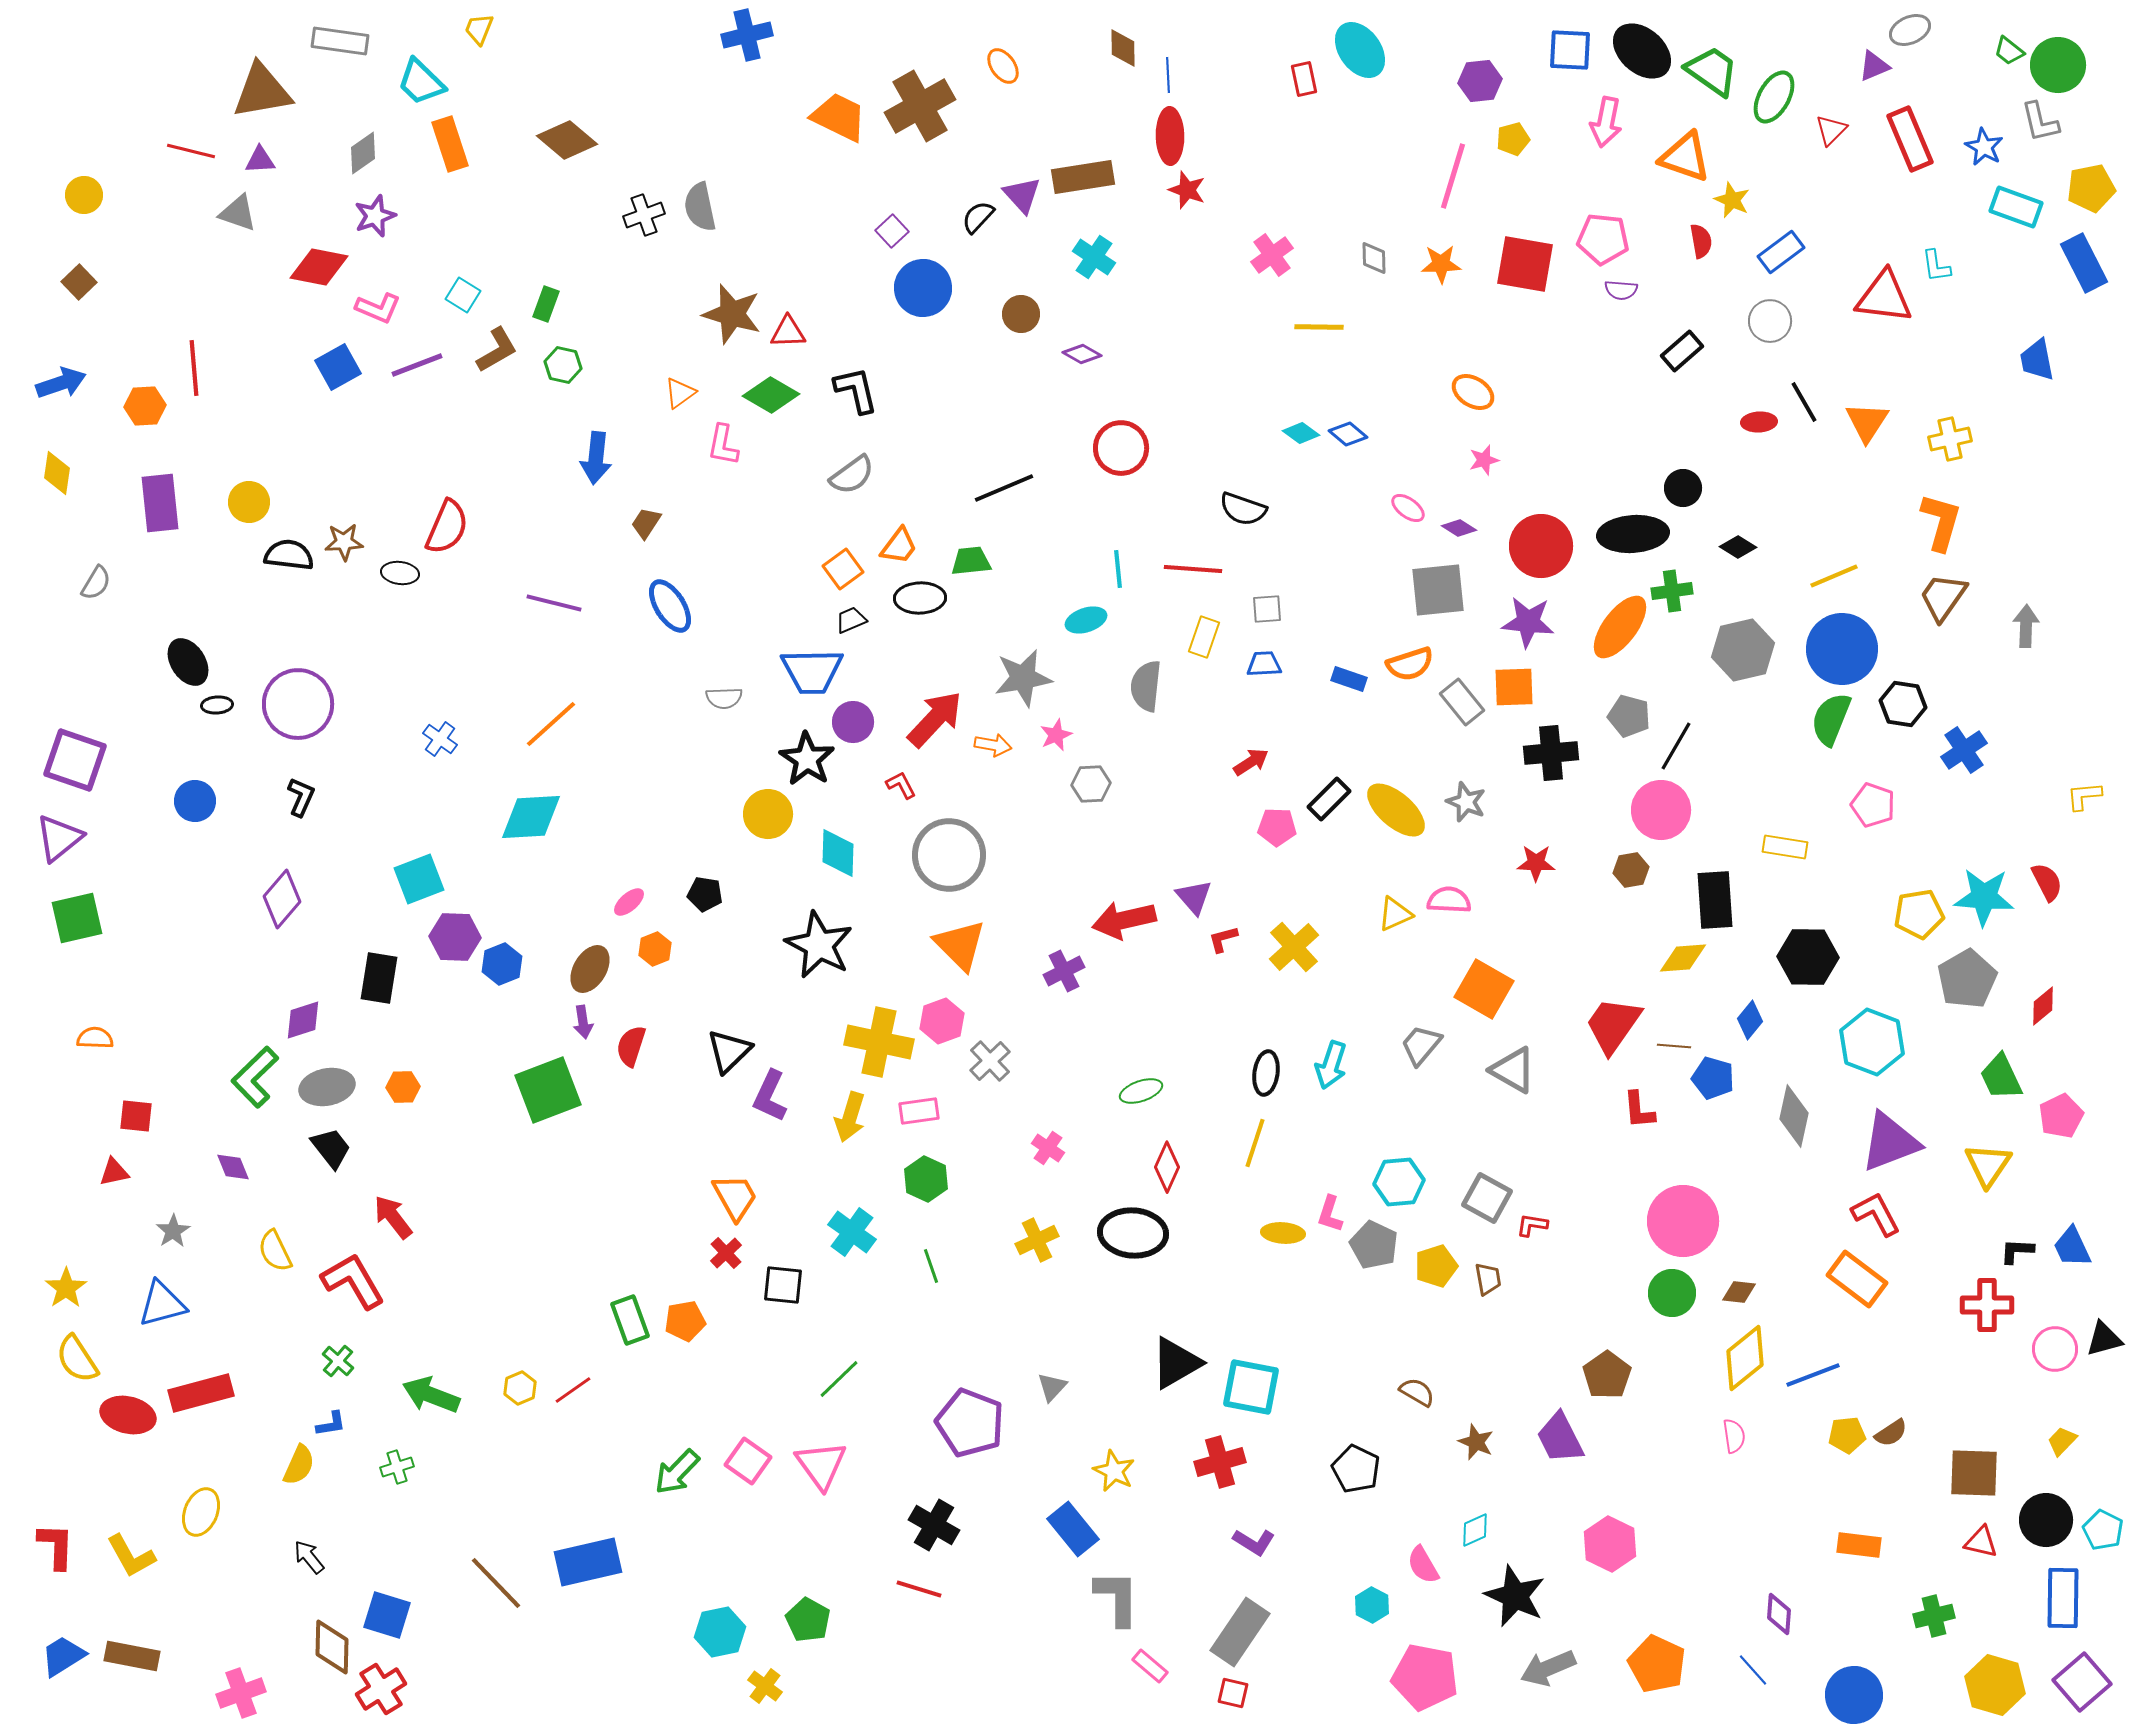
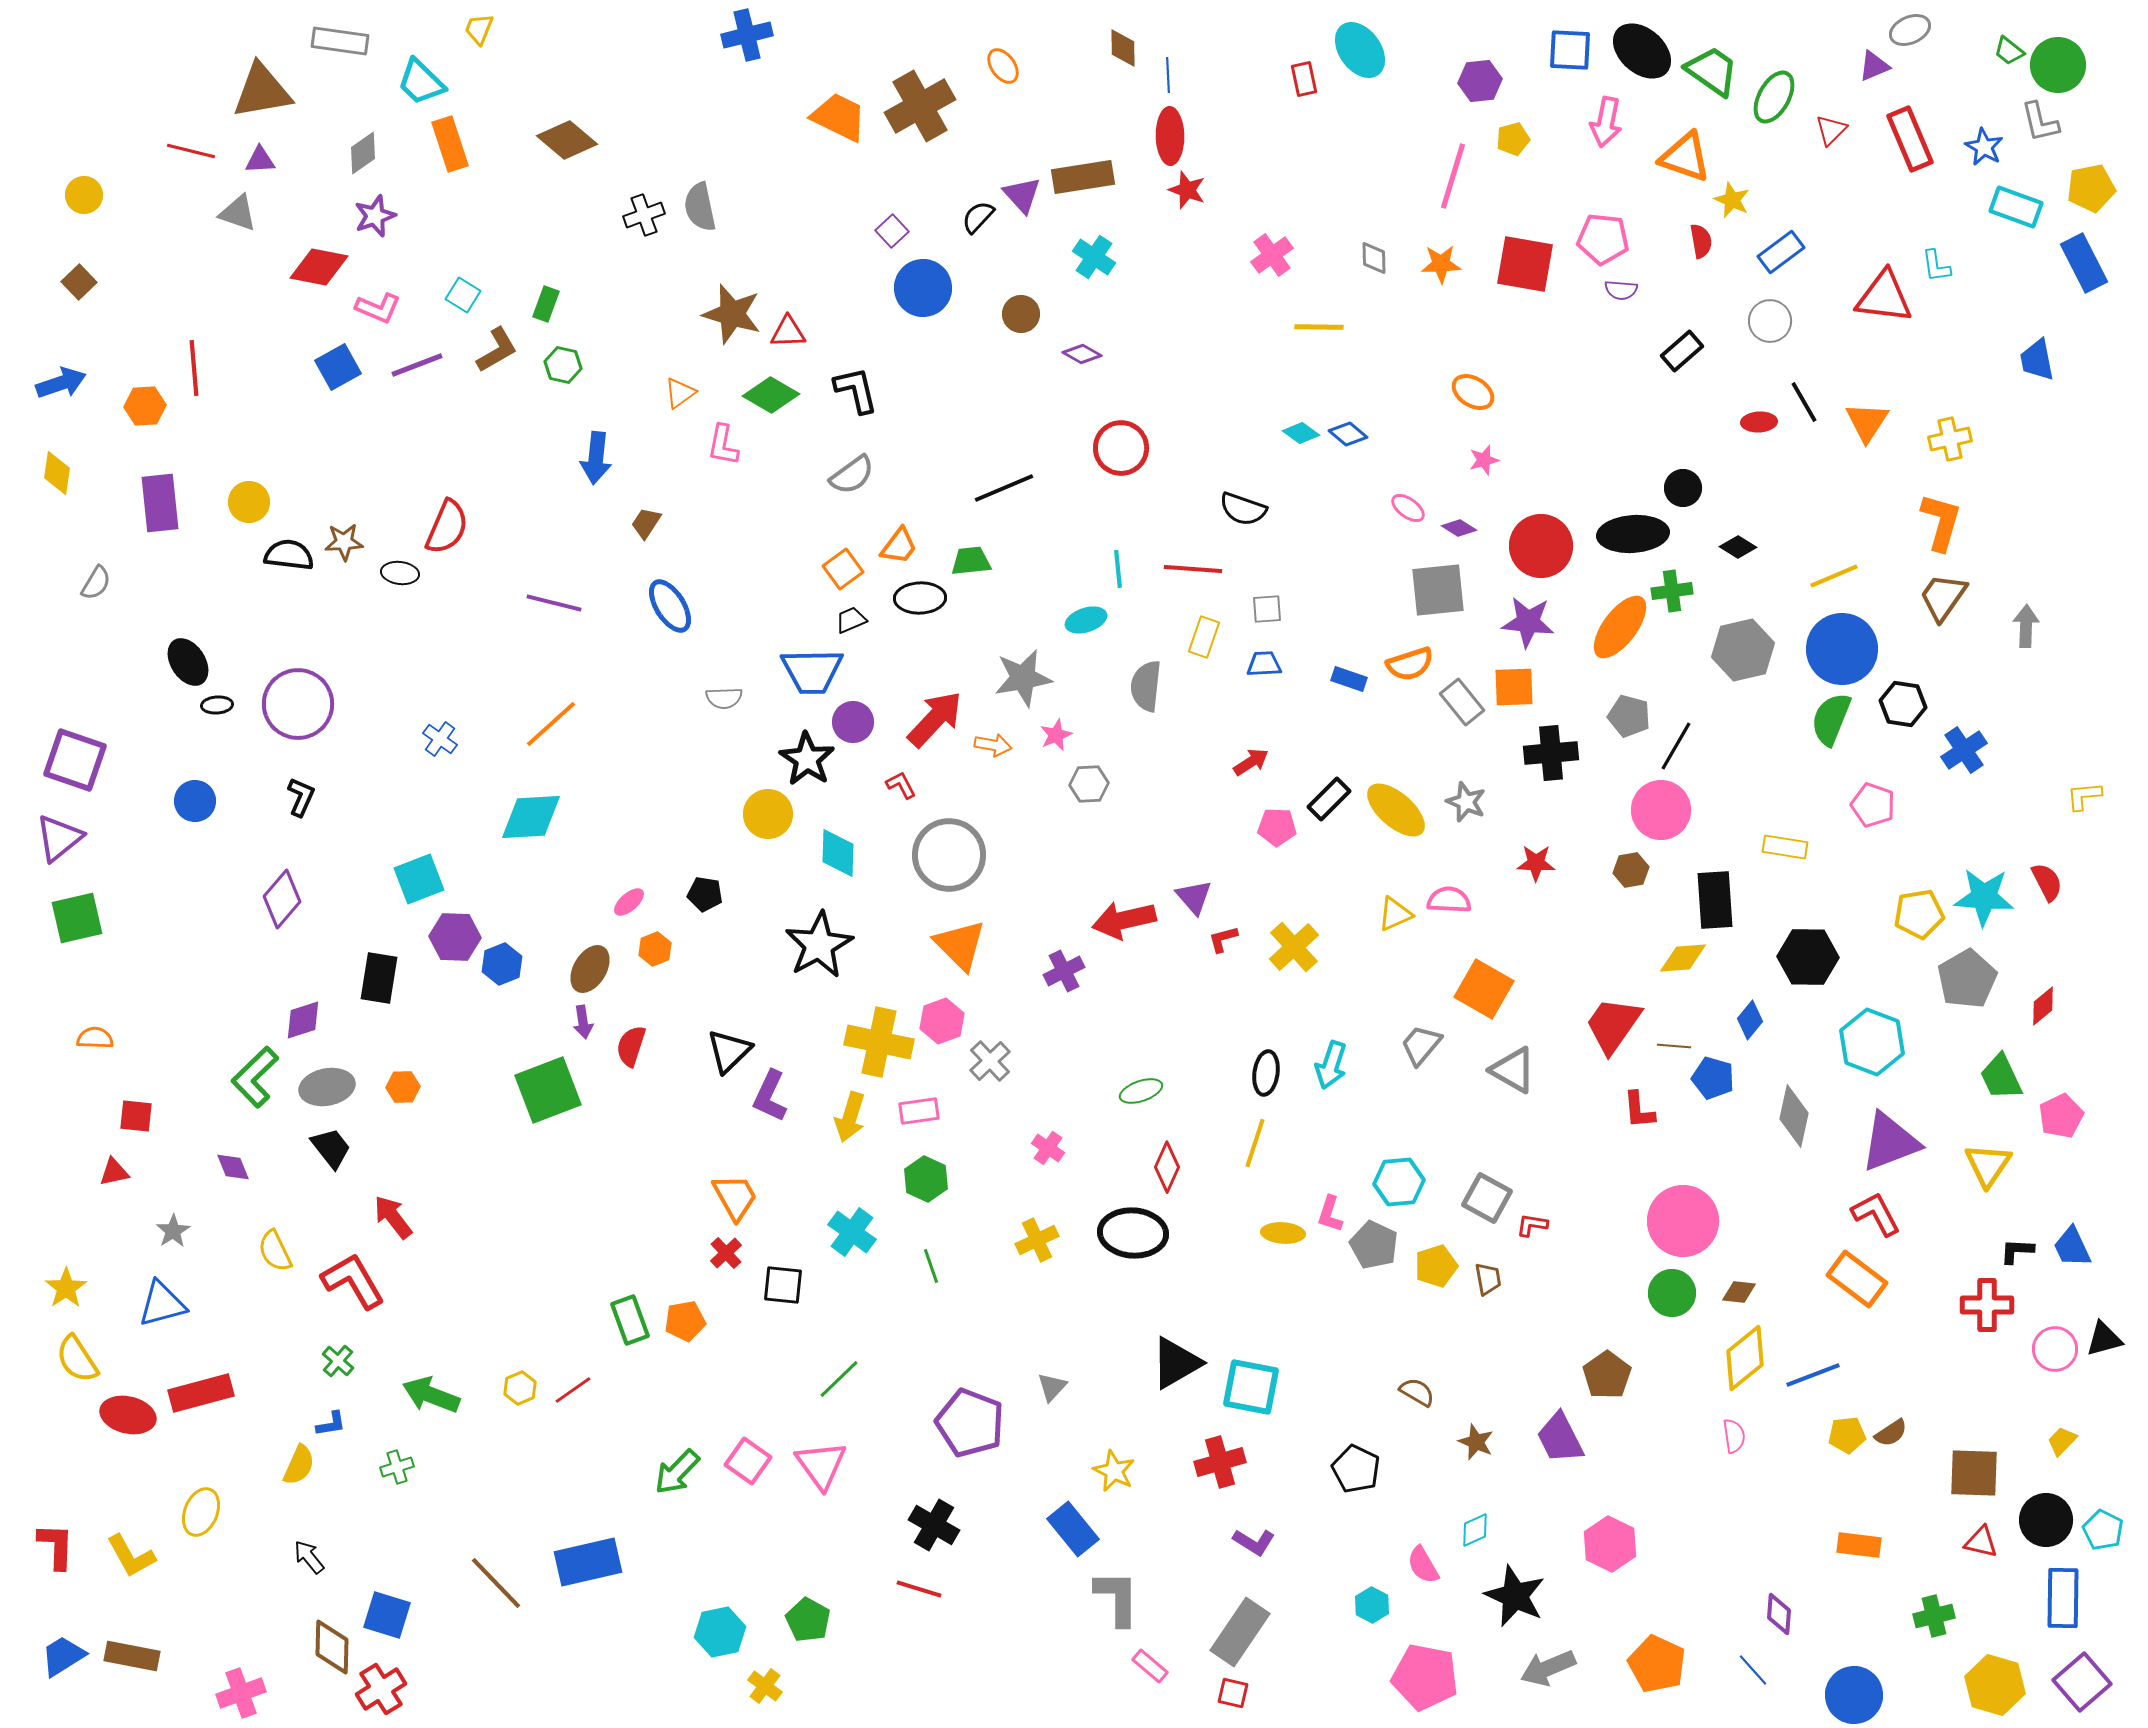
gray hexagon at (1091, 784): moved 2 px left
black star at (819, 945): rotated 16 degrees clockwise
